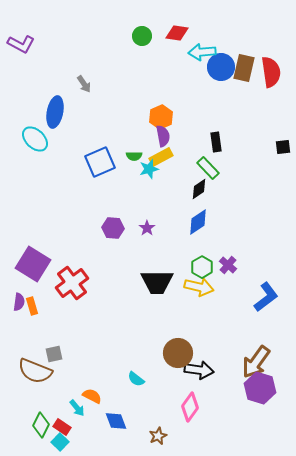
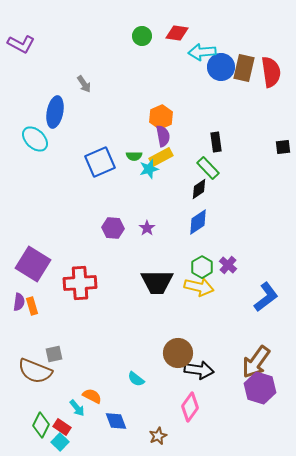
red cross at (72, 283): moved 8 px right; rotated 32 degrees clockwise
